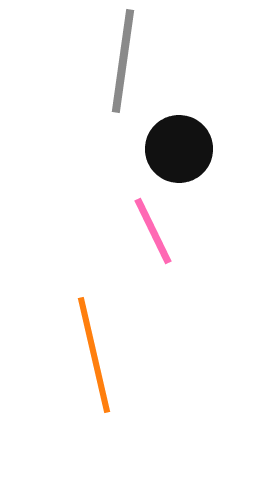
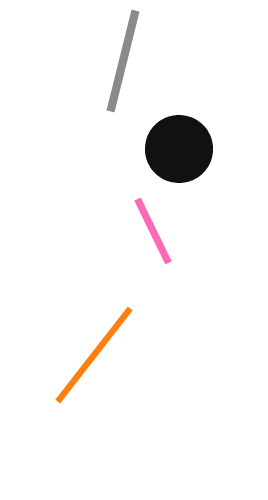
gray line: rotated 6 degrees clockwise
orange line: rotated 51 degrees clockwise
